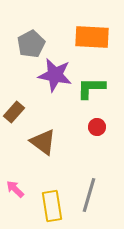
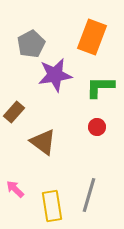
orange rectangle: rotated 72 degrees counterclockwise
purple star: rotated 20 degrees counterclockwise
green L-shape: moved 9 px right, 1 px up
